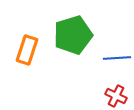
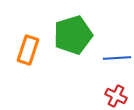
orange rectangle: moved 1 px right
